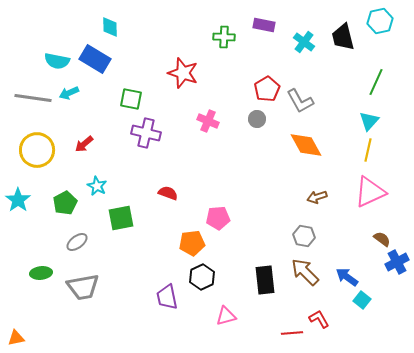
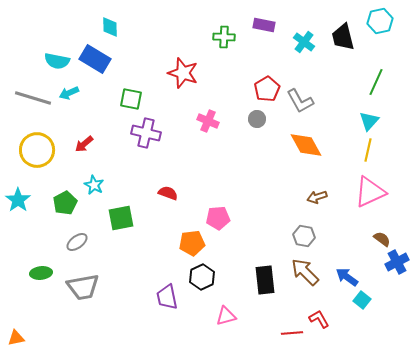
gray line at (33, 98): rotated 9 degrees clockwise
cyan star at (97, 186): moved 3 px left, 1 px up
